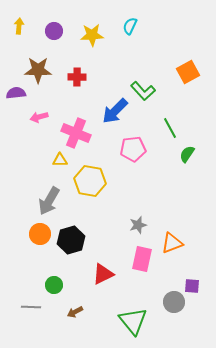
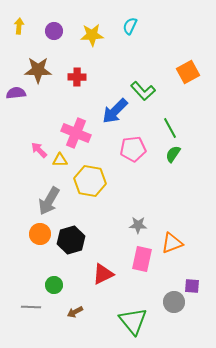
pink arrow: moved 33 px down; rotated 60 degrees clockwise
green semicircle: moved 14 px left
gray star: rotated 18 degrees clockwise
